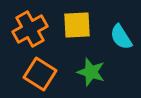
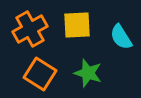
green star: moved 3 px left, 1 px down
